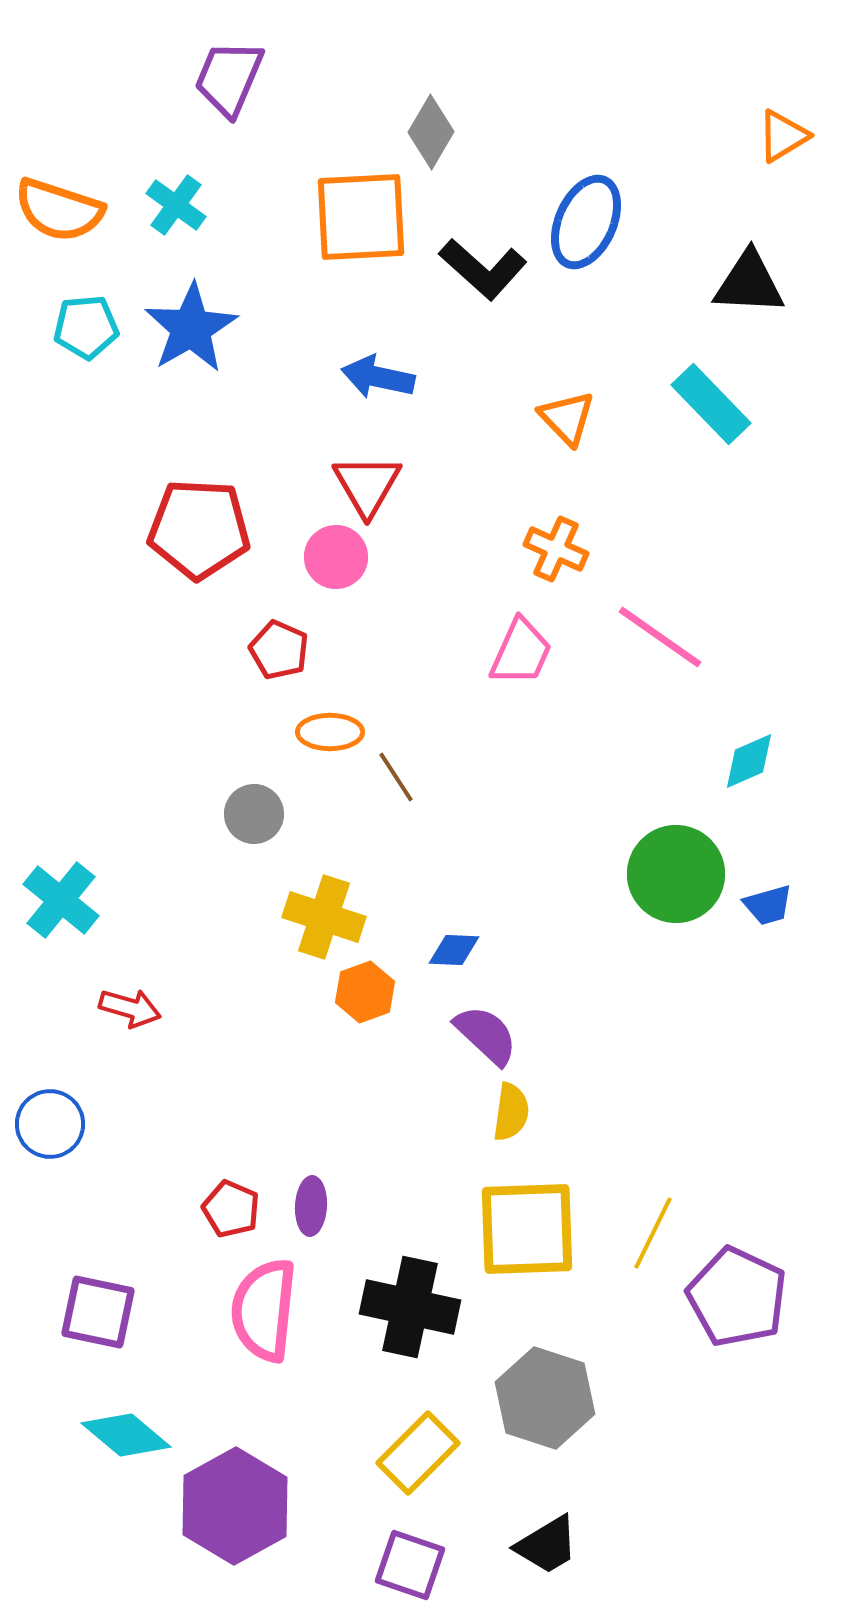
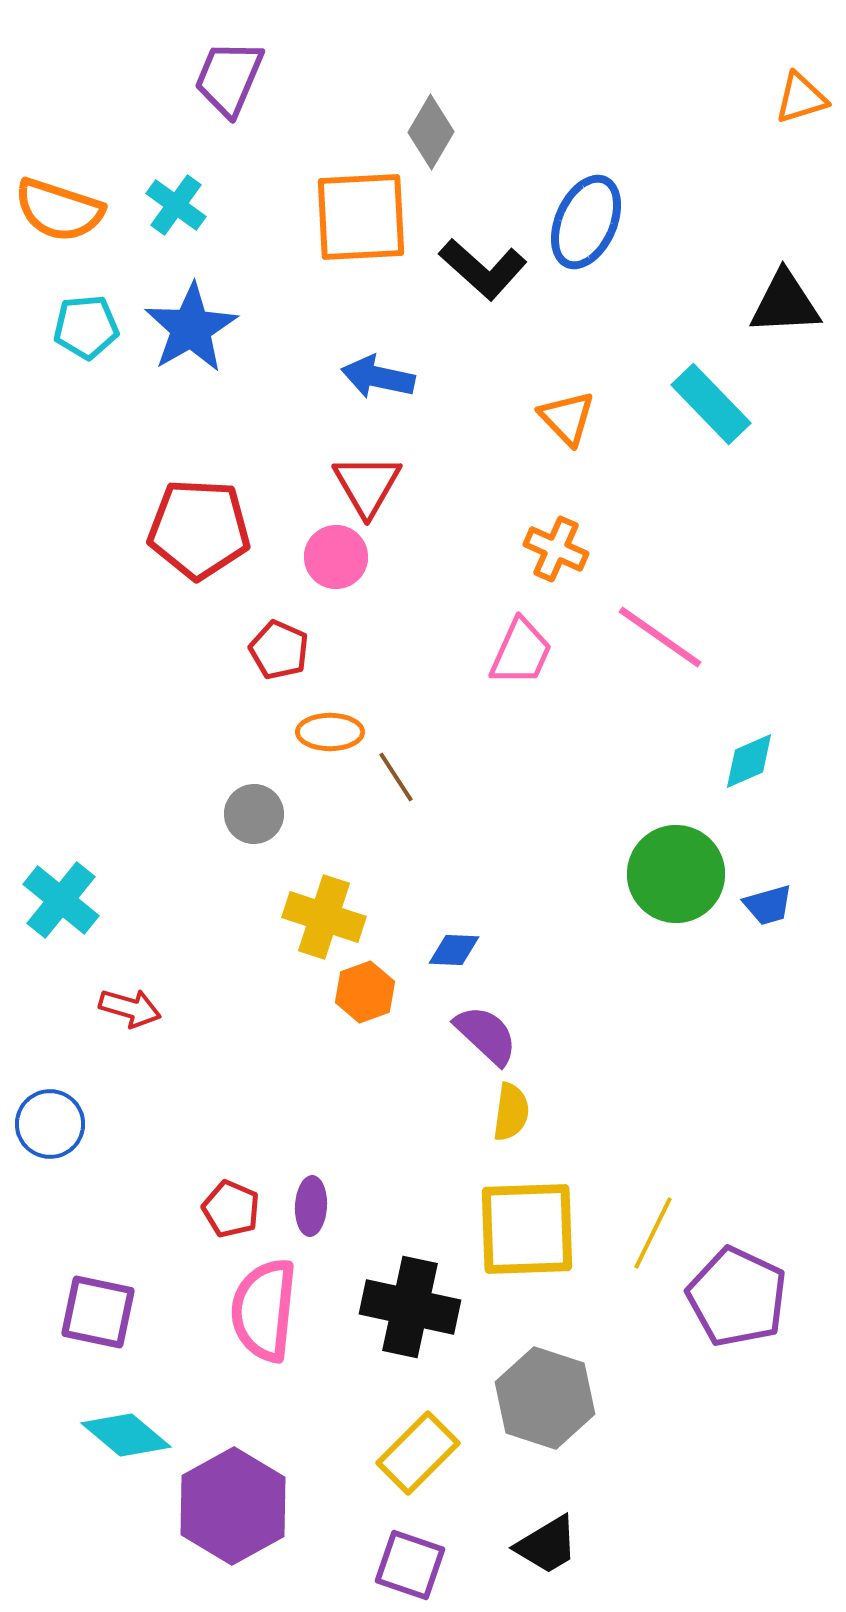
orange triangle at (783, 136): moved 18 px right, 38 px up; rotated 14 degrees clockwise
black triangle at (749, 283): moved 36 px right, 20 px down; rotated 6 degrees counterclockwise
purple hexagon at (235, 1506): moved 2 px left
